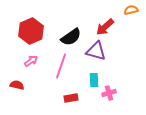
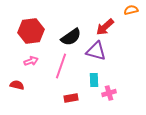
red hexagon: rotated 15 degrees clockwise
pink arrow: rotated 16 degrees clockwise
